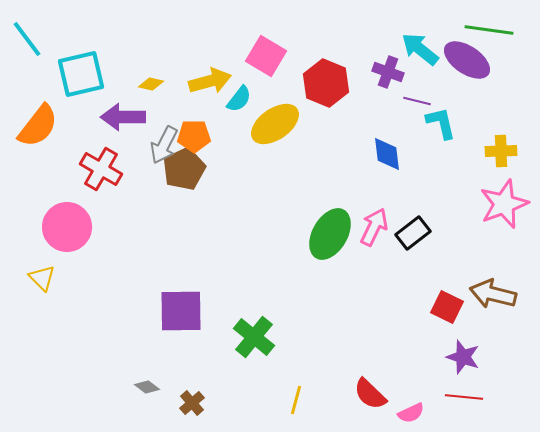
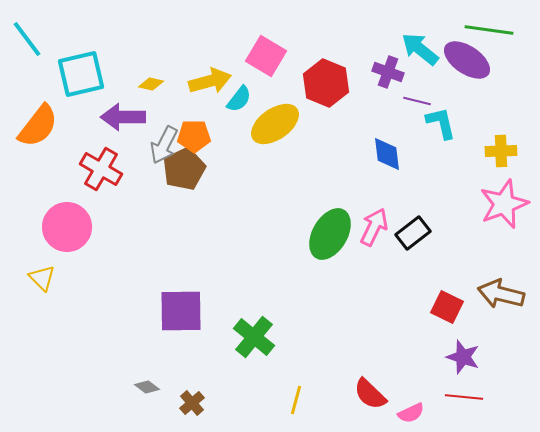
brown arrow: moved 8 px right
